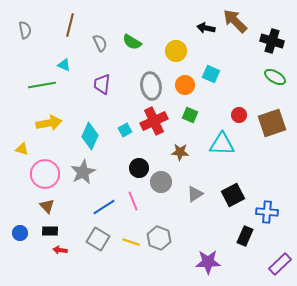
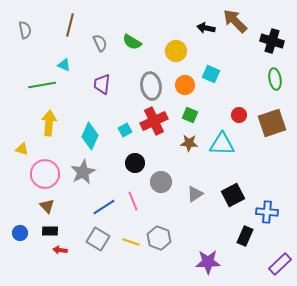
green ellipse at (275, 77): moved 2 px down; rotated 50 degrees clockwise
yellow arrow at (49, 123): rotated 75 degrees counterclockwise
brown star at (180, 152): moved 9 px right, 9 px up
black circle at (139, 168): moved 4 px left, 5 px up
